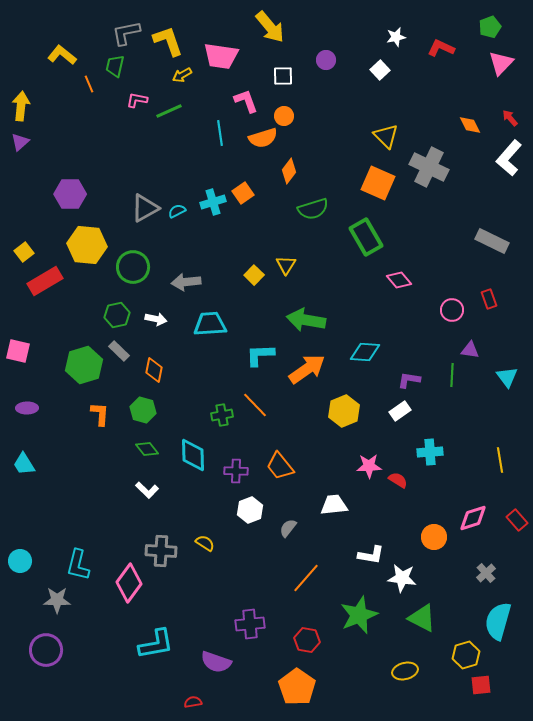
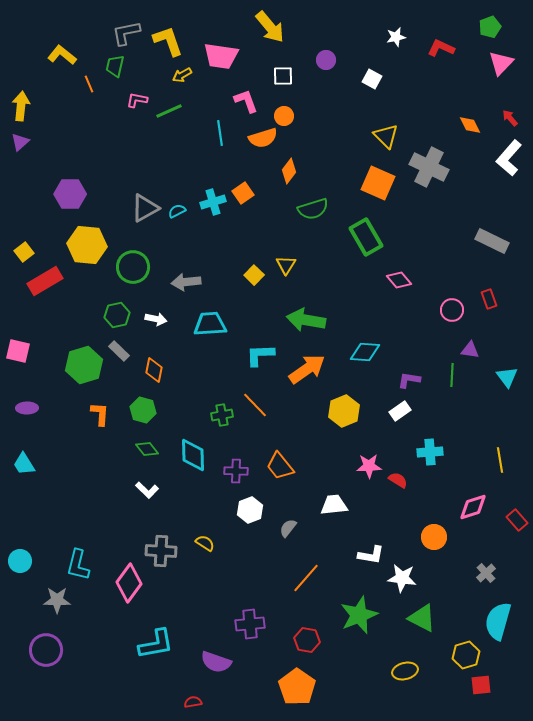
white square at (380, 70): moved 8 px left, 9 px down; rotated 18 degrees counterclockwise
pink diamond at (473, 518): moved 11 px up
